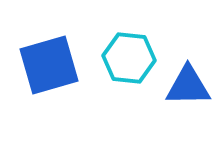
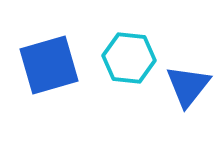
blue triangle: rotated 51 degrees counterclockwise
